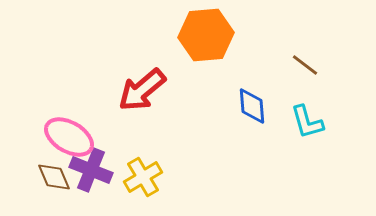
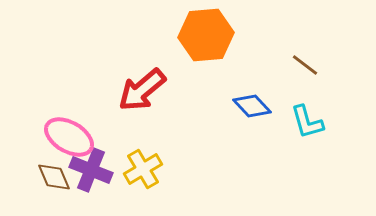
blue diamond: rotated 39 degrees counterclockwise
yellow cross: moved 8 px up
